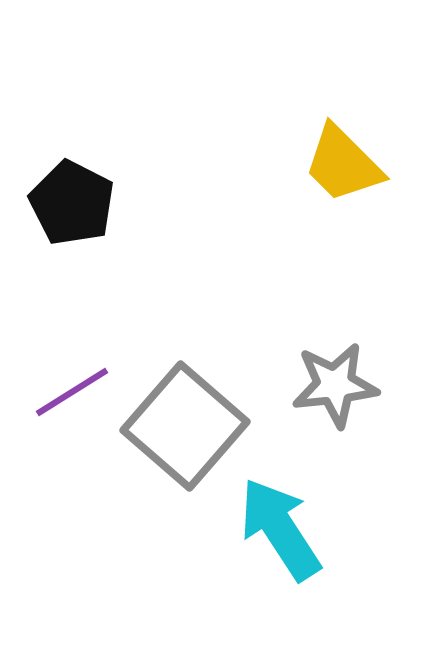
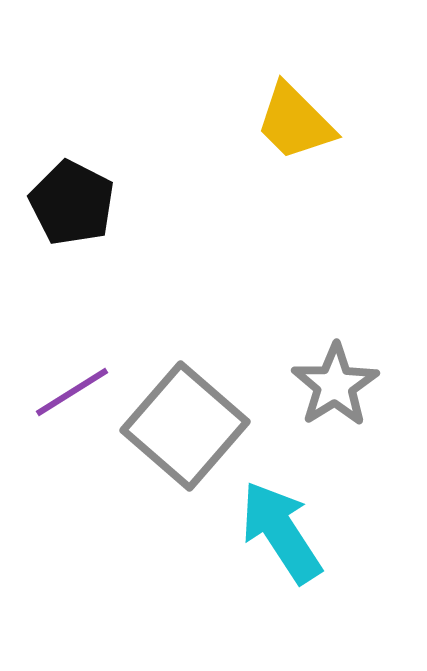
yellow trapezoid: moved 48 px left, 42 px up
gray star: rotated 26 degrees counterclockwise
cyan arrow: moved 1 px right, 3 px down
